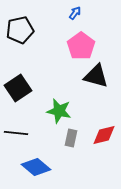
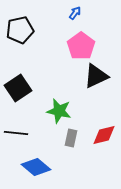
black triangle: rotated 40 degrees counterclockwise
